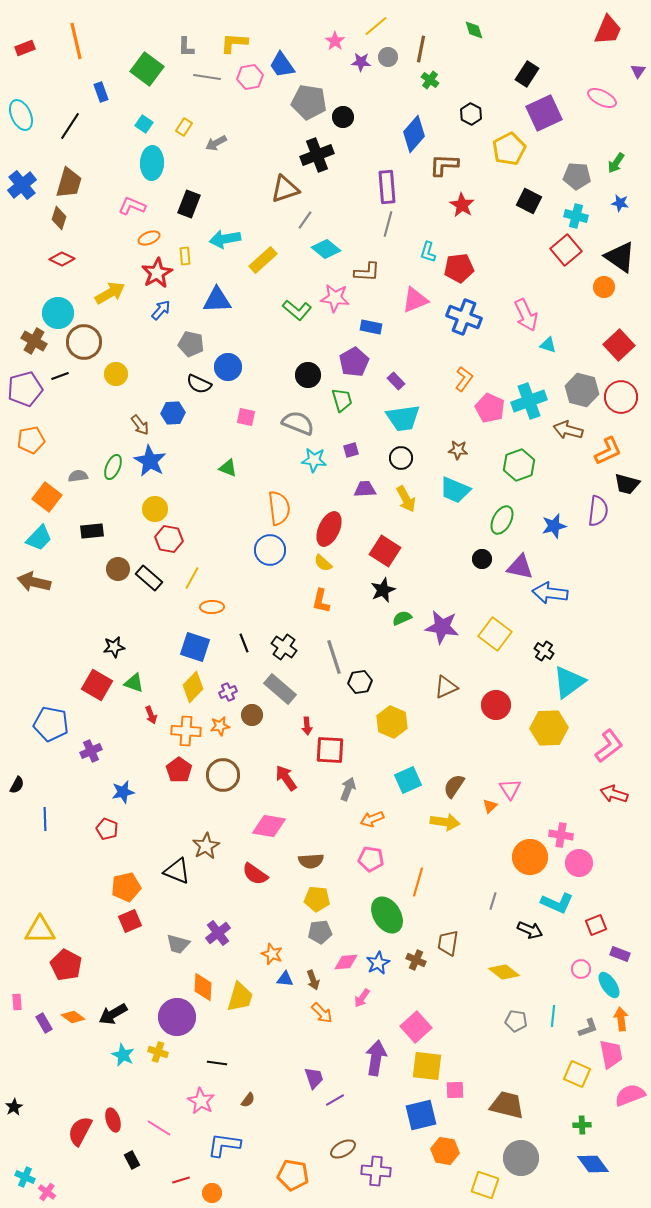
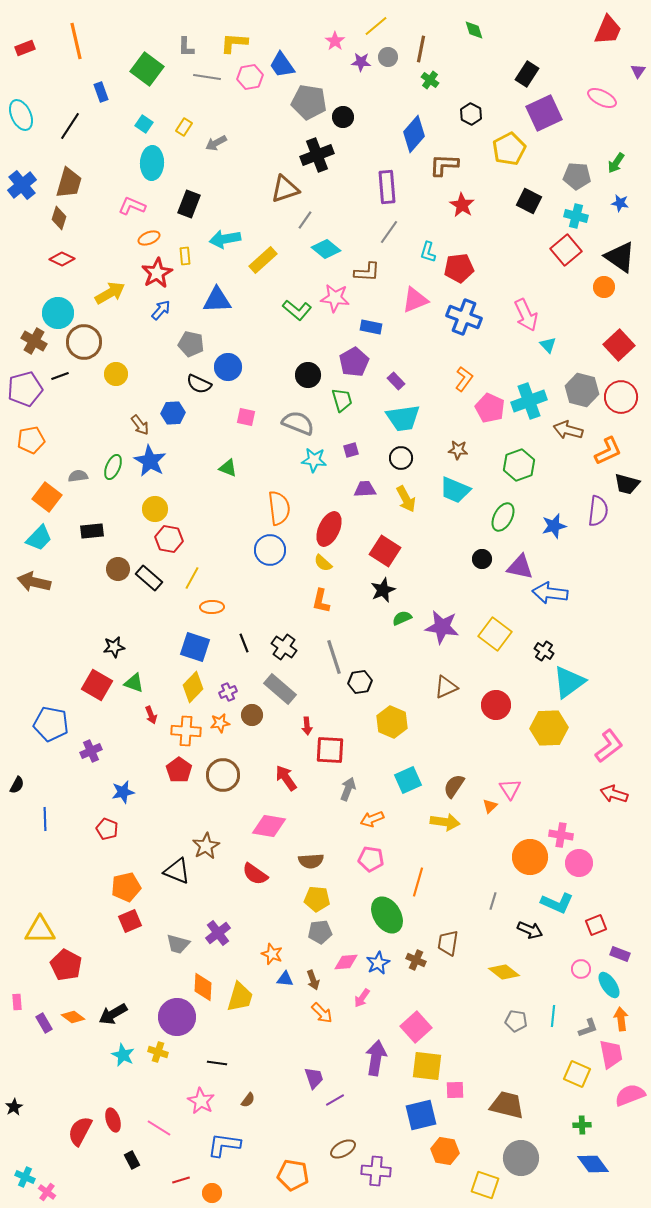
gray line at (388, 224): moved 1 px right, 8 px down; rotated 20 degrees clockwise
cyan triangle at (548, 345): rotated 30 degrees clockwise
green ellipse at (502, 520): moved 1 px right, 3 px up
orange star at (220, 726): moved 3 px up
